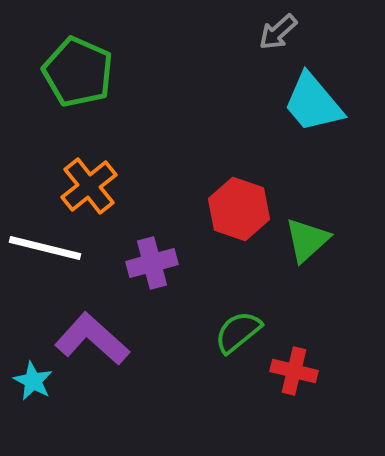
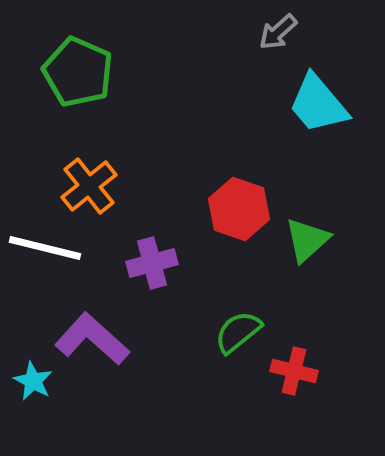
cyan trapezoid: moved 5 px right, 1 px down
